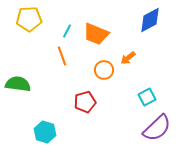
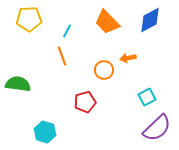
orange trapezoid: moved 11 px right, 12 px up; rotated 24 degrees clockwise
orange arrow: rotated 28 degrees clockwise
